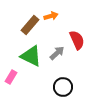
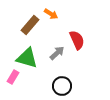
orange arrow: moved 2 px up; rotated 48 degrees clockwise
green triangle: moved 4 px left, 2 px down; rotated 10 degrees counterclockwise
pink rectangle: moved 2 px right
black circle: moved 1 px left, 1 px up
